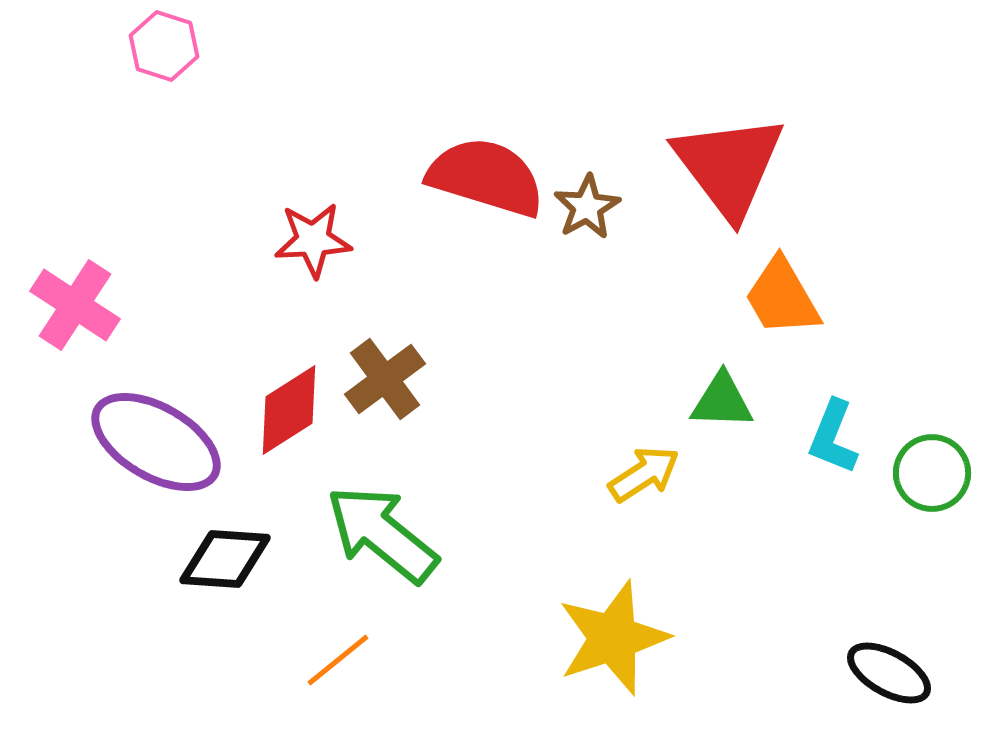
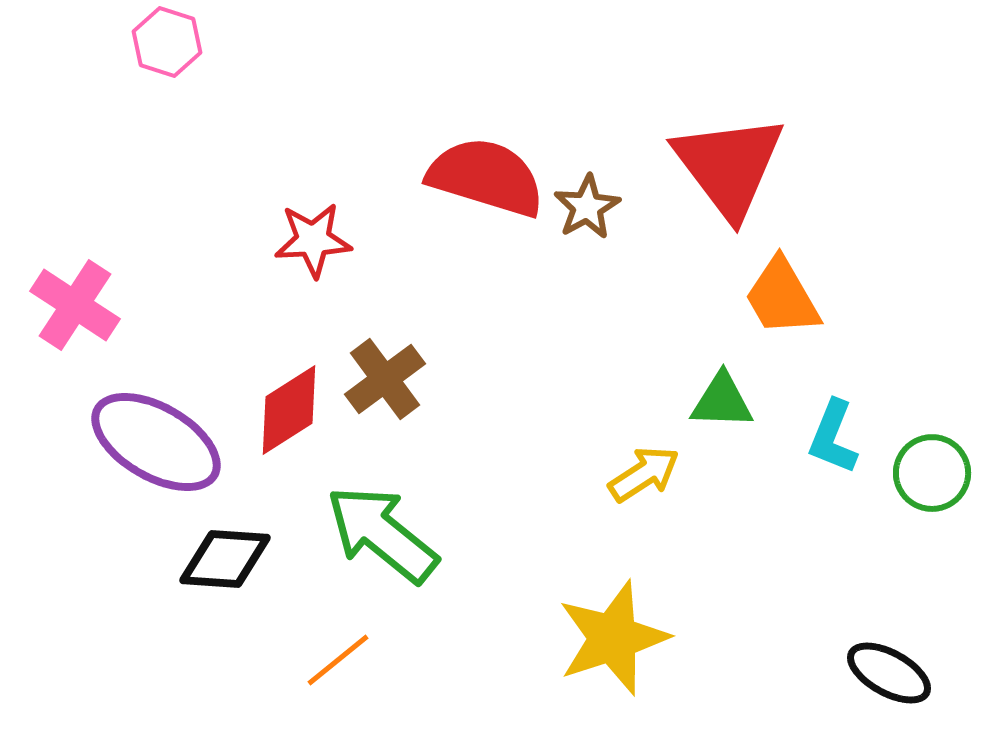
pink hexagon: moved 3 px right, 4 px up
